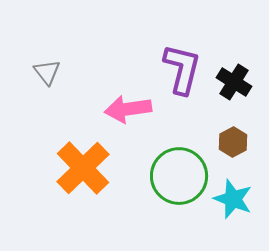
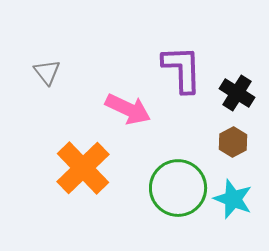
purple L-shape: rotated 16 degrees counterclockwise
black cross: moved 3 px right, 11 px down
pink arrow: rotated 147 degrees counterclockwise
green circle: moved 1 px left, 12 px down
